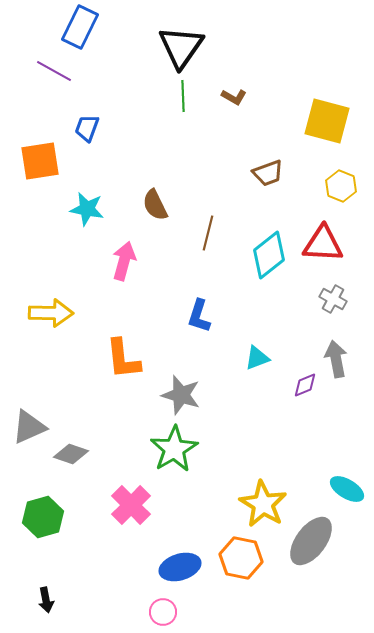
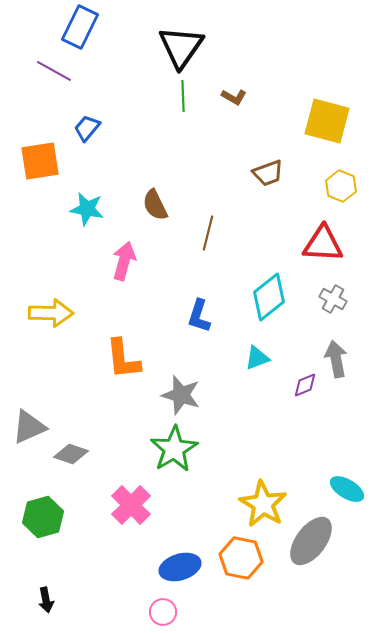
blue trapezoid: rotated 20 degrees clockwise
cyan diamond: moved 42 px down
